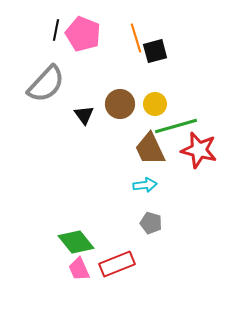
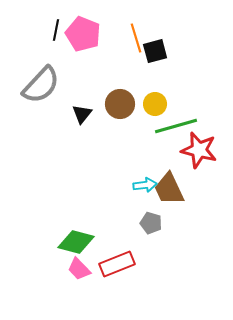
gray semicircle: moved 5 px left, 1 px down
black triangle: moved 2 px left, 1 px up; rotated 15 degrees clockwise
brown trapezoid: moved 19 px right, 40 px down
green diamond: rotated 36 degrees counterclockwise
pink trapezoid: rotated 20 degrees counterclockwise
